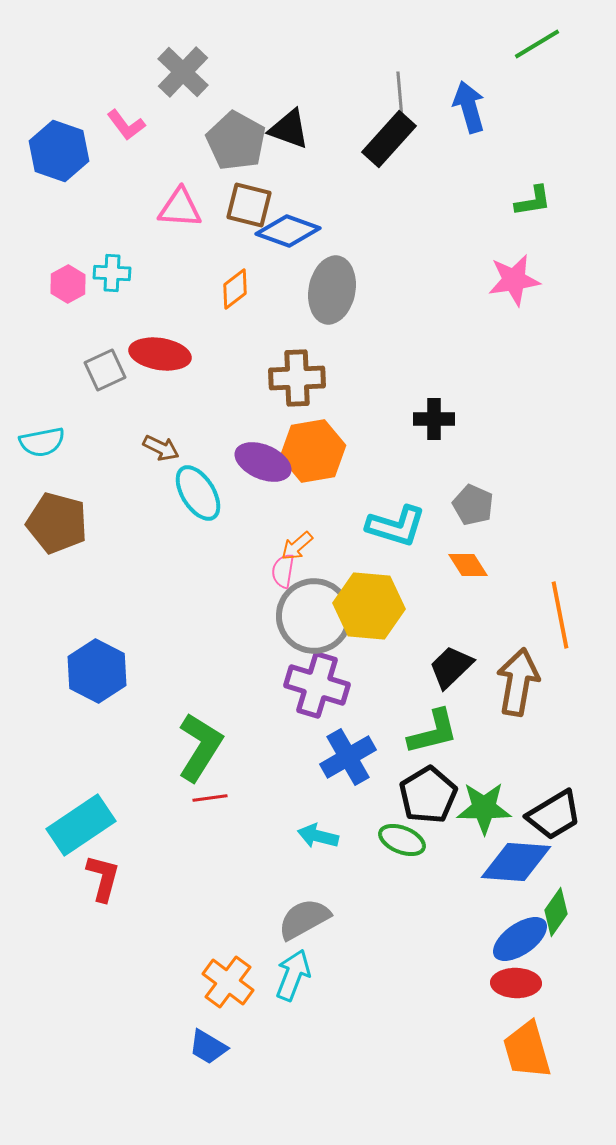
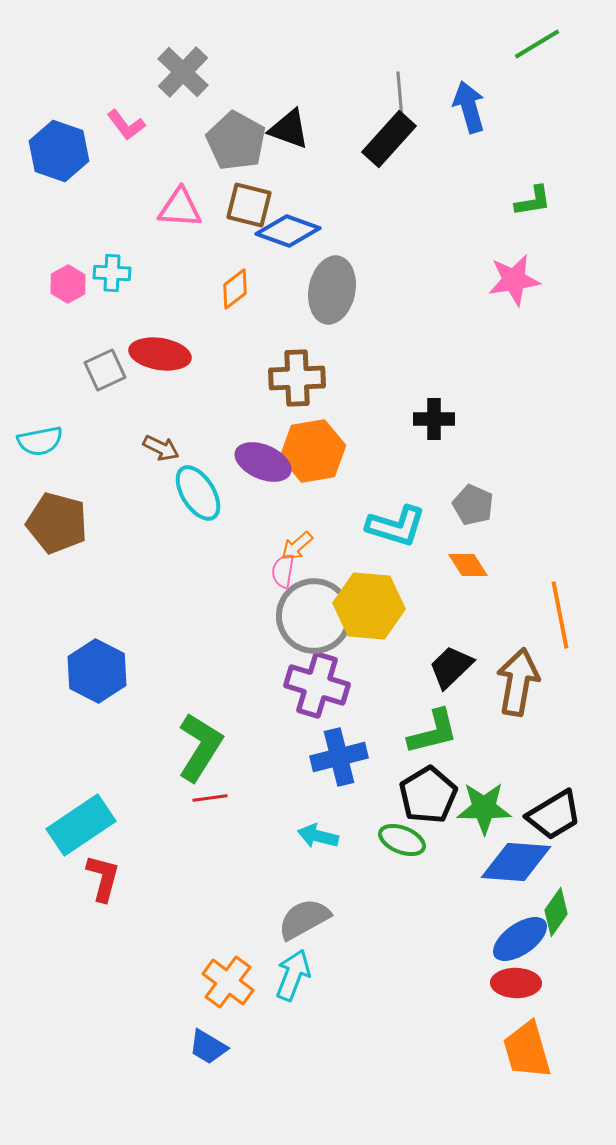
cyan semicircle at (42, 442): moved 2 px left, 1 px up
blue cross at (348, 757): moved 9 px left; rotated 16 degrees clockwise
